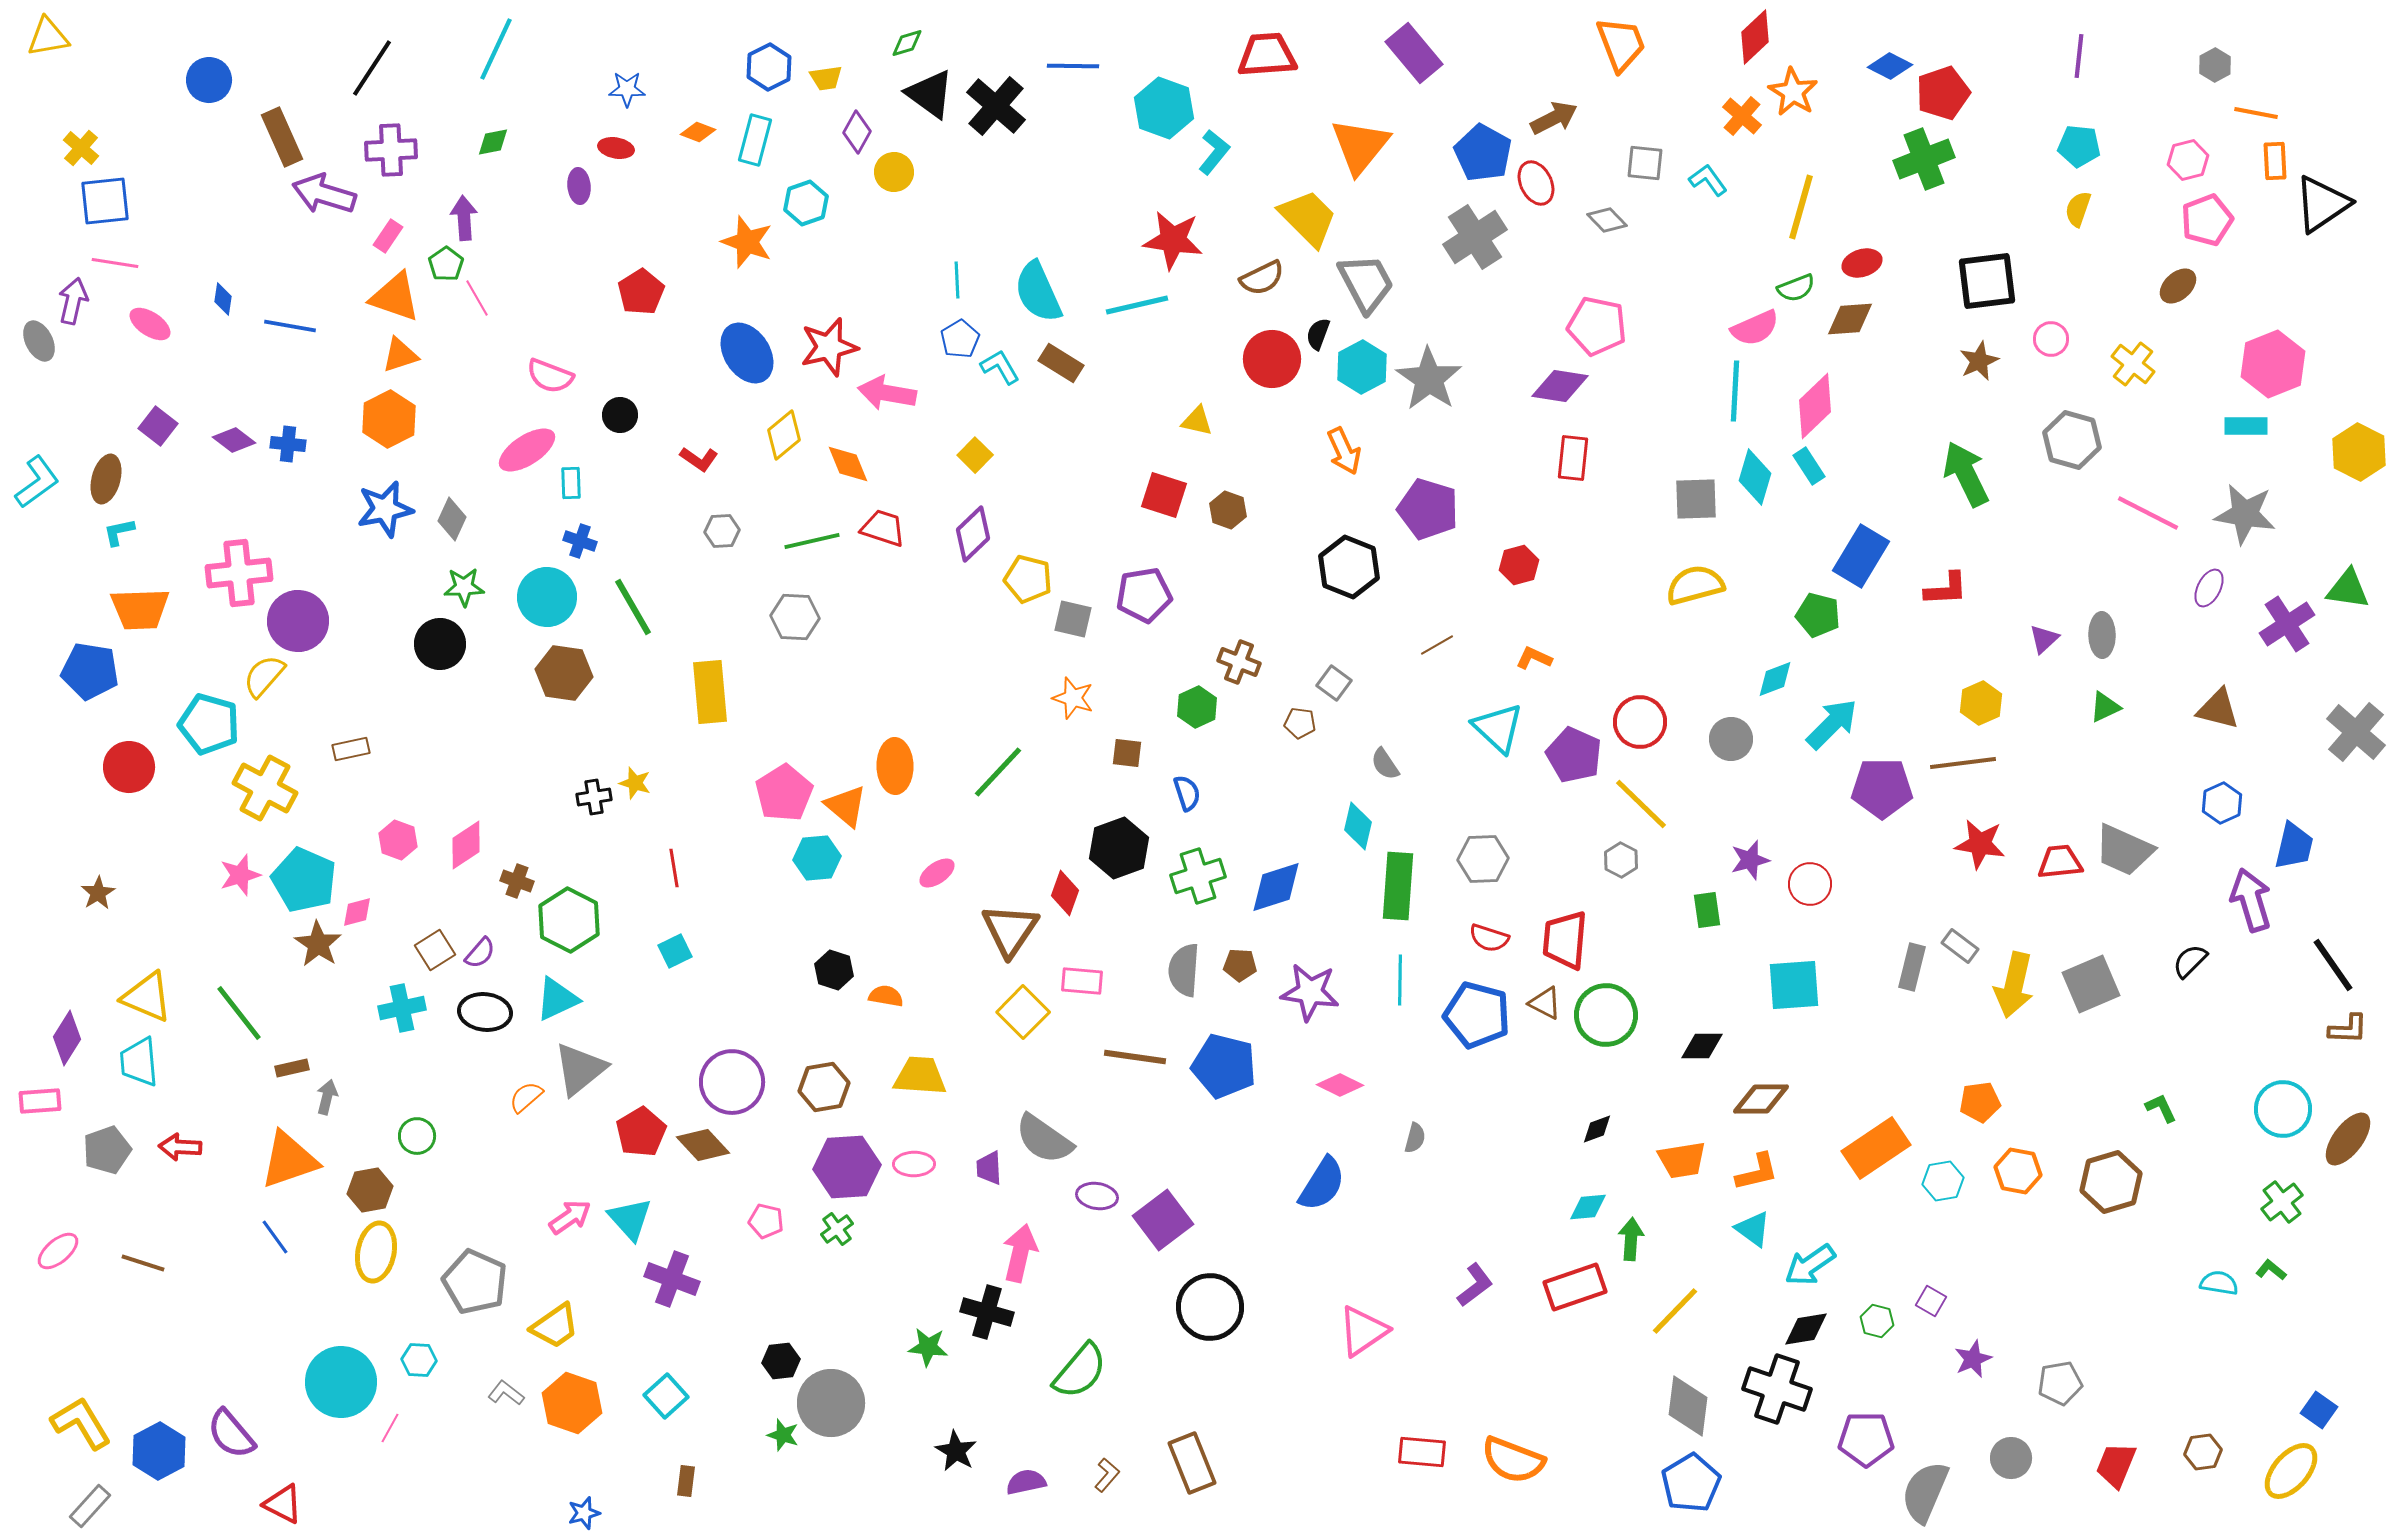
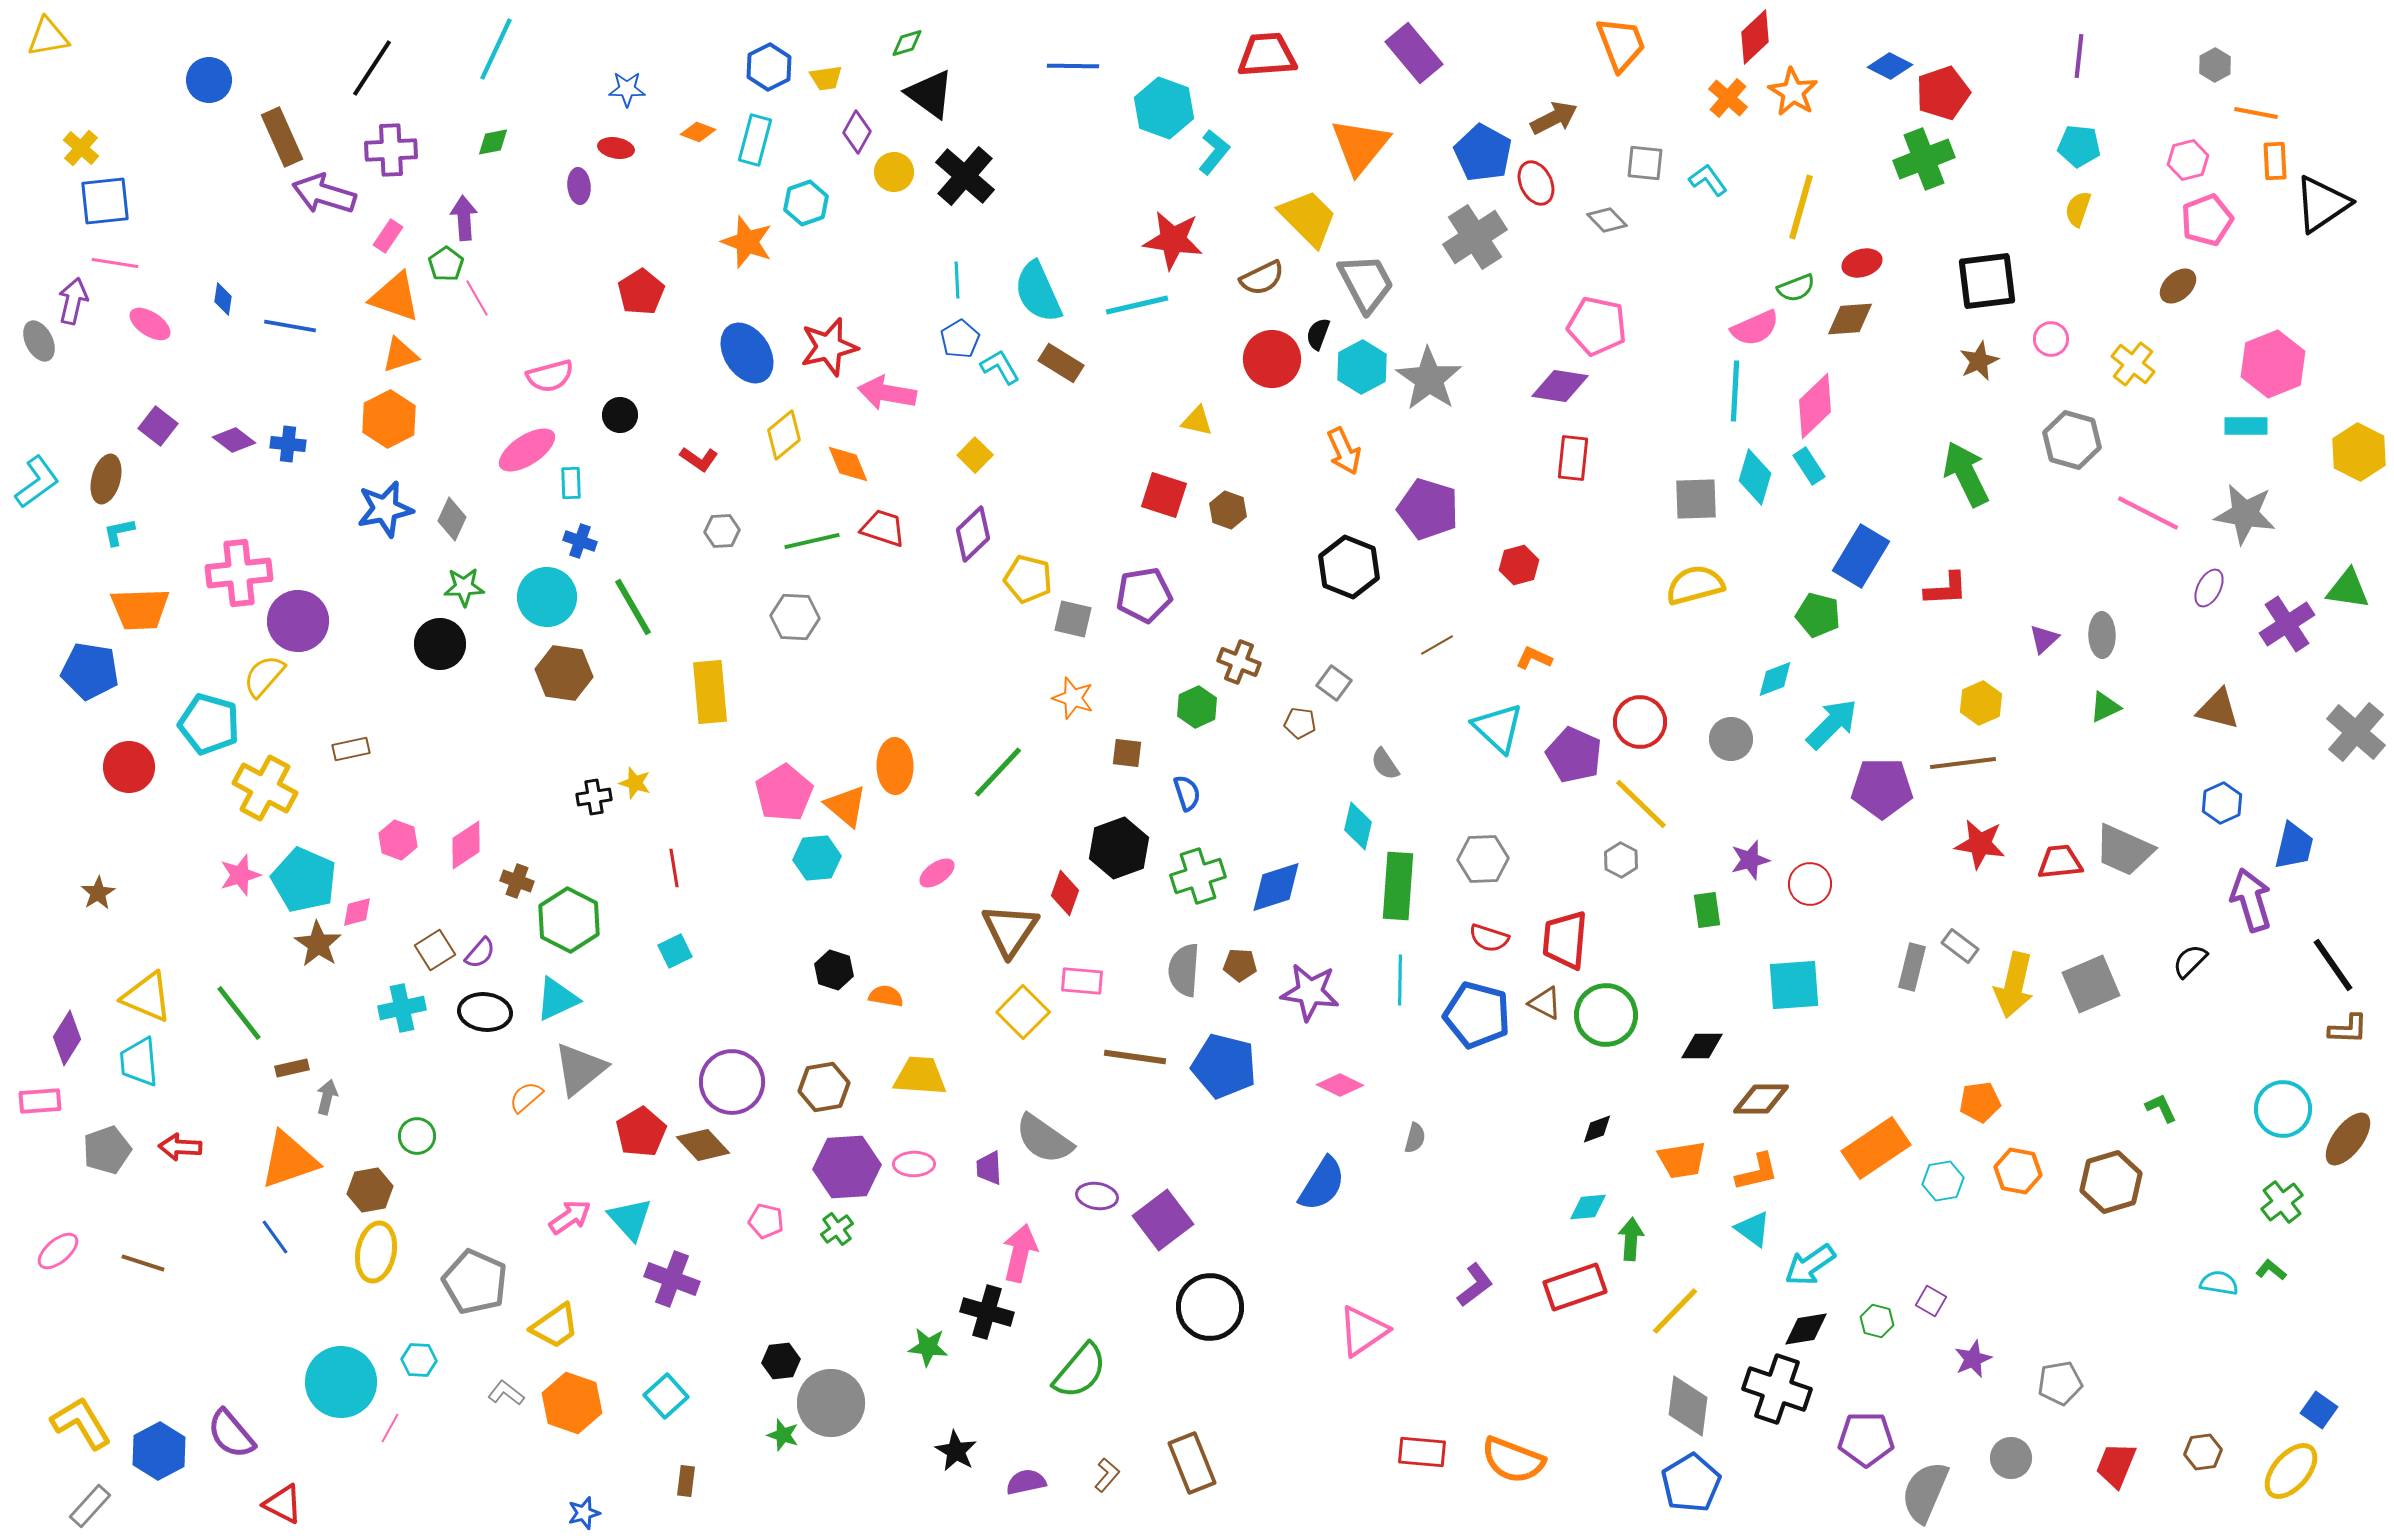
black cross at (996, 106): moved 31 px left, 70 px down
orange cross at (1742, 116): moved 14 px left, 18 px up
pink semicircle at (550, 376): rotated 36 degrees counterclockwise
